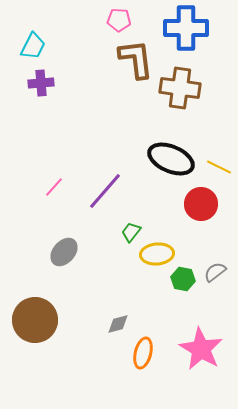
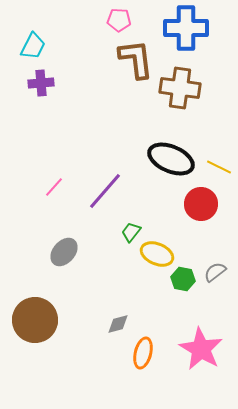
yellow ellipse: rotated 28 degrees clockwise
